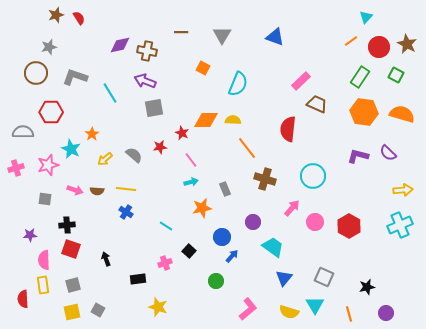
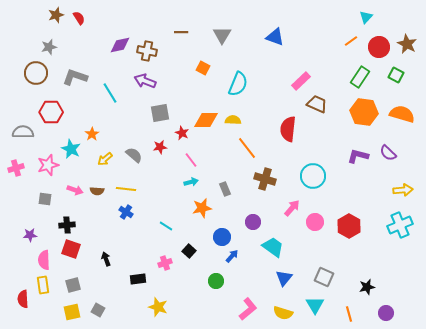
gray square at (154, 108): moved 6 px right, 5 px down
yellow semicircle at (289, 312): moved 6 px left, 1 px down
